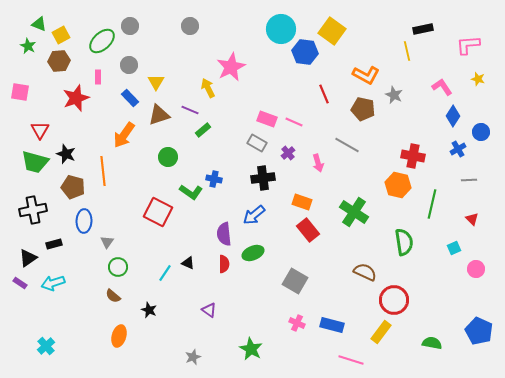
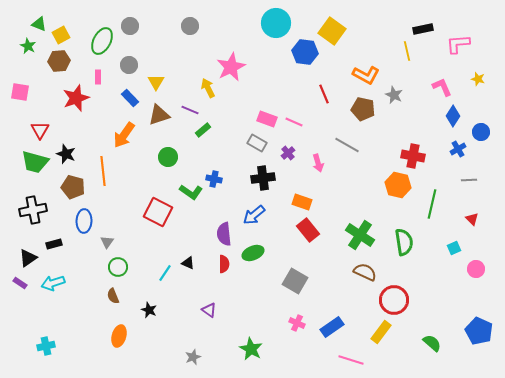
cyan circle at (281, 29): moved 5 px left, 6 px up
green ellipse at (102, 41): rotated 20 degrees counterclockwise
pink L-shape at (468, 45): moved 10 px left, 1 px up
pink L-shape at (442, 87): rotated 10 degrees clockwise
green cross at (354, 212): moved 6 px right, 23 px down
brown semicircle at (113, 296): rotated 28 degrees clockwise
blue rectangle at (332, 325): moved 2 px down; rotated 50 degrees counterclockwise
green semicircle at (432, 343): rotated 30 degrees clockwise
cyan cross at (46, 346): rotated 30 degrees clockwise
